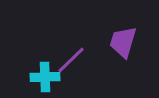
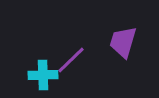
cyan cross: moved 2 px left, 2 px up
